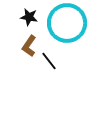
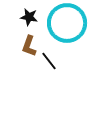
brown L-shape: rotated 15 degrees counterclockwise
